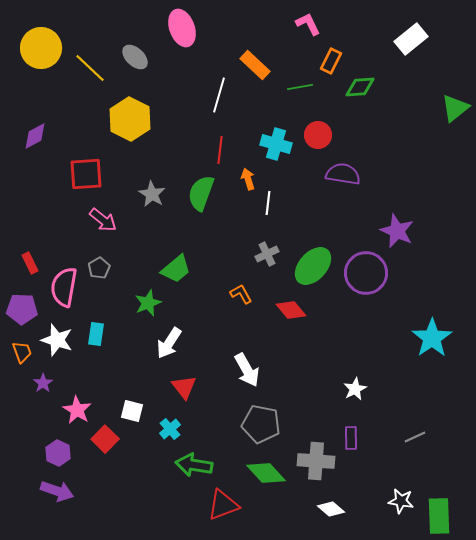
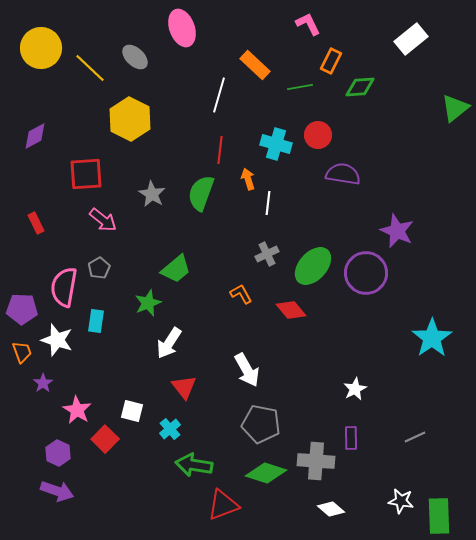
red rectangle at (30, 263): moved 6 px right, 40 px up
cyan rectangle at (96, 334): moved 13 px up
green diamond at (266, 473): rotated 30 degrees counterclockwise
